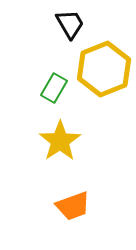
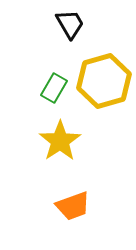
yellow hexagon: moved 12 px down; rotated 6 degrees clockwise
